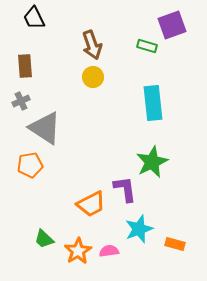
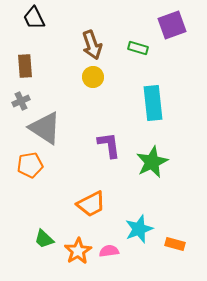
green rectangle: moved 9 px left, 2 px down
purple L-shape: moved 16 px left, 44 px up
